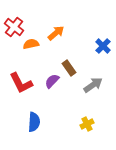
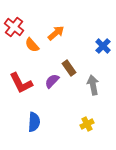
orange semicircle: moved 1 px right, 1 px down; rotated 119 degrees counterclockwise
gray arrow: rotated 66 degrees counterclockwise
